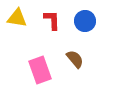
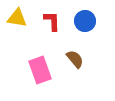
red L-shape: moved 1 px down
